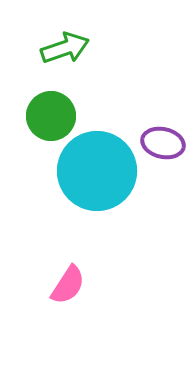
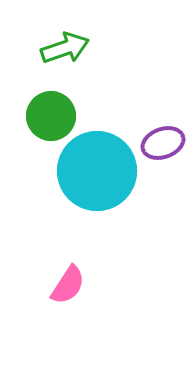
purple ellipse: rotated 33 degrees counterclockwise
